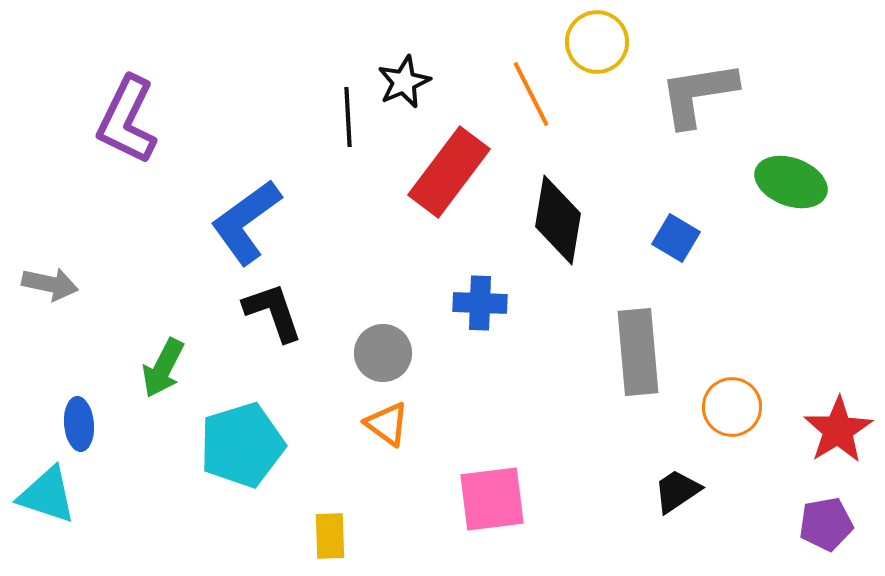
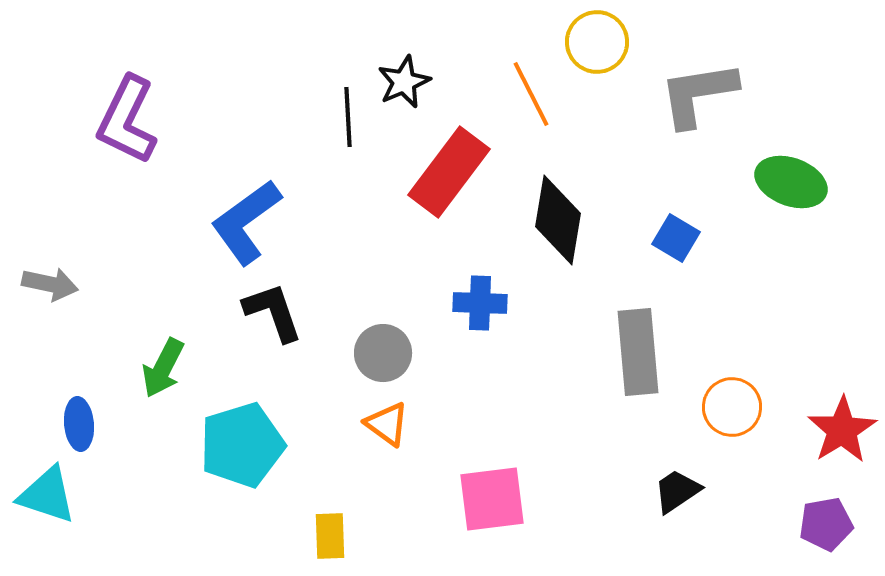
red star: moved 4 px right
